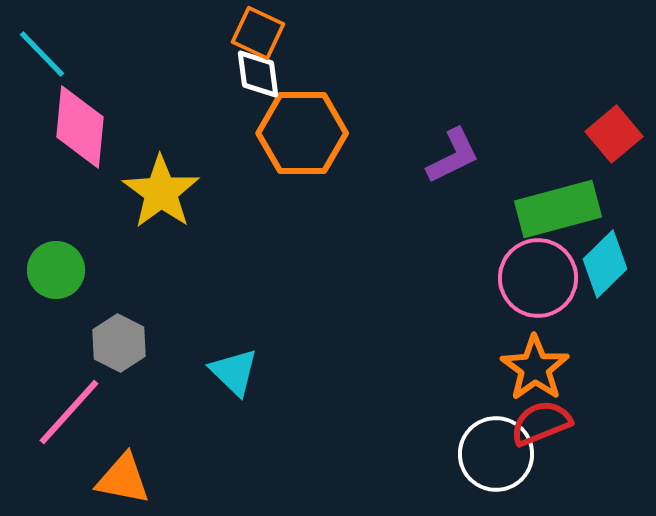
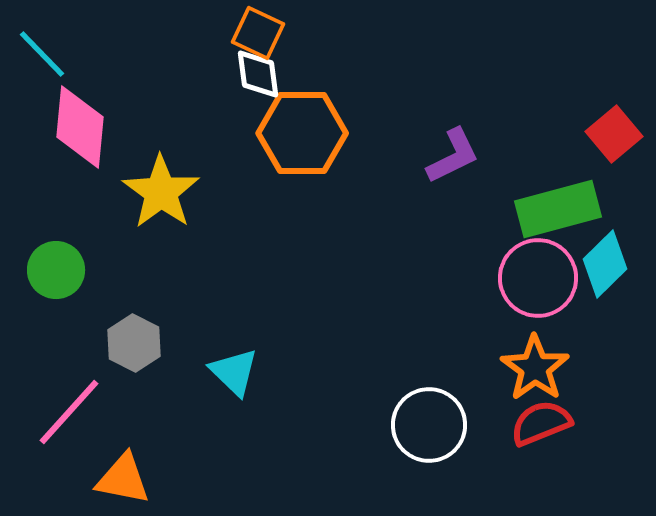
gray hexagon: moved 15 px right
white circle: moved 67 px left, 29 px up
